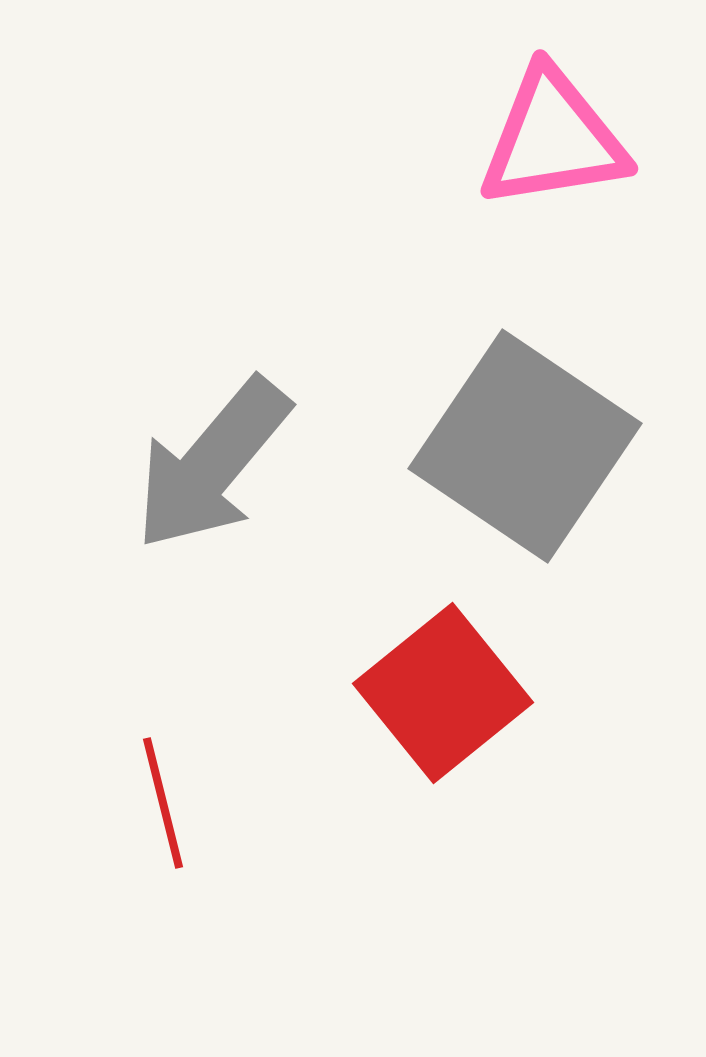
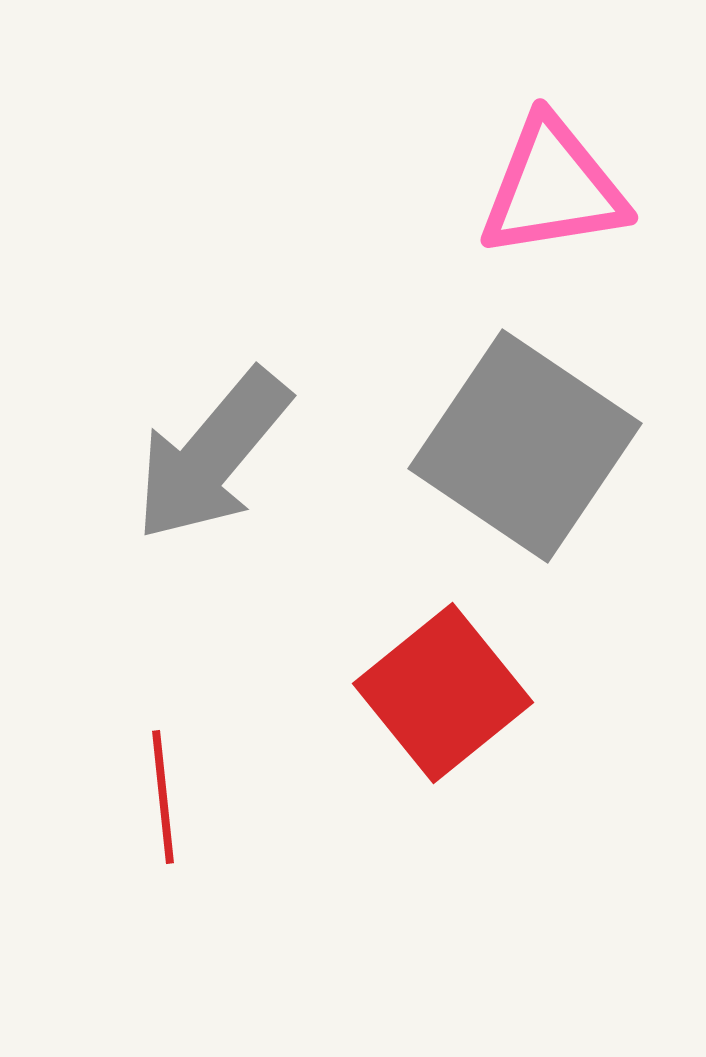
pink triangle: moved 49 px down
gray arrow: moved 9 px up
red line: moved 6 px up; rotated 8 degrees clockwise
